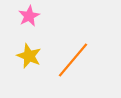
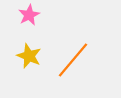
pink star: moved 1 px up
